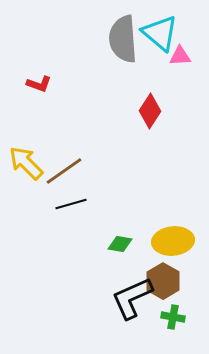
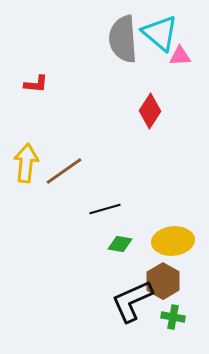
red L-shape: moved 3 px left; rotated 15 degrees counterclockwise
yellow arrow: rotated 51 degrees clockwise
black line: moved 34 px right, 5 px down
black L-shape: moved 3 px down
